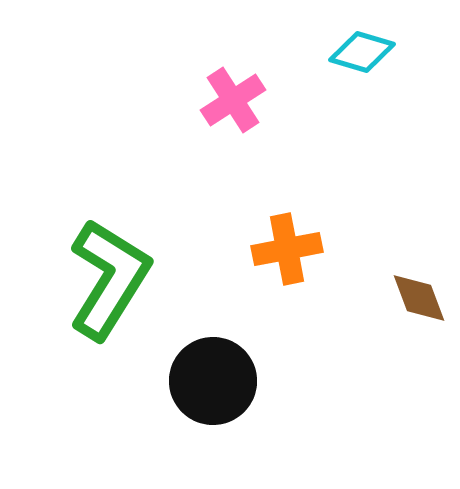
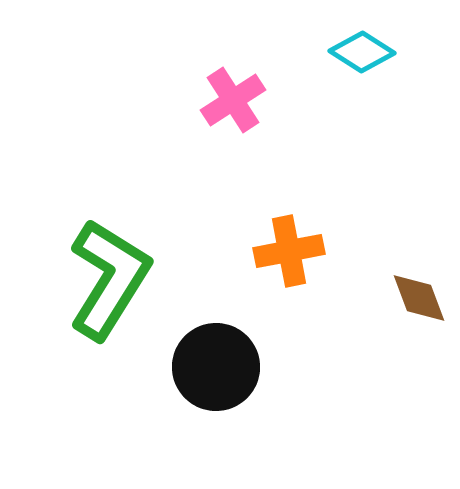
cyan diamond: rotated 16 degrees clockwise
orange cross: moved 2 px right, 2 px down
black circle: moved 3 px right, 14 px up
